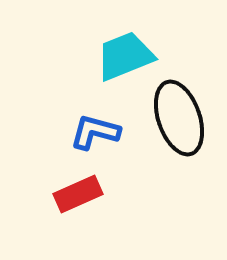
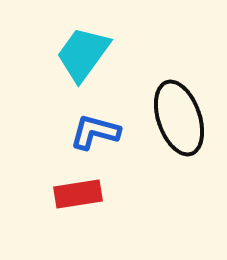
cyan trapezoid: moved 42 px left, 2 px up; rotated 32 degrees counterclockwise
red rectangle: rotated 15 degrees clockwise
